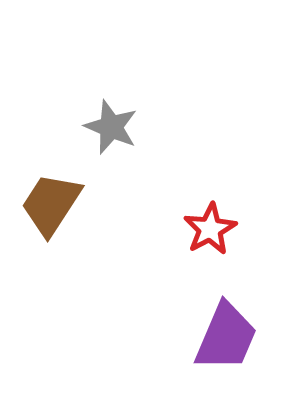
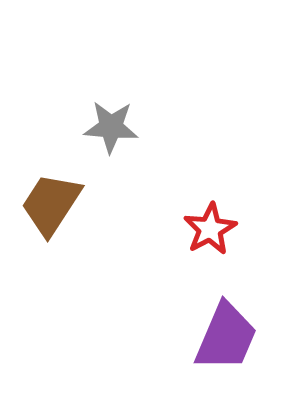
gray star: rotated 18 degrees counterclockwise
